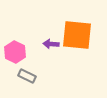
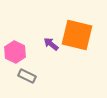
orange square: rotated 8 degrees clockwise
purple arrow: rotated 35 degrees clockwise
